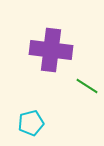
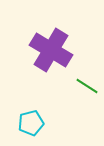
purple cross: rotated 24 degrees clockwise
